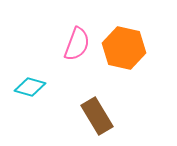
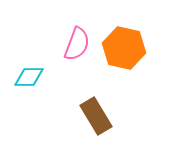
cyan diamond: moved 1 px left, 10 px up; rotated 16 degrees counterclockwise
brown rectangle: moved 1 px left
